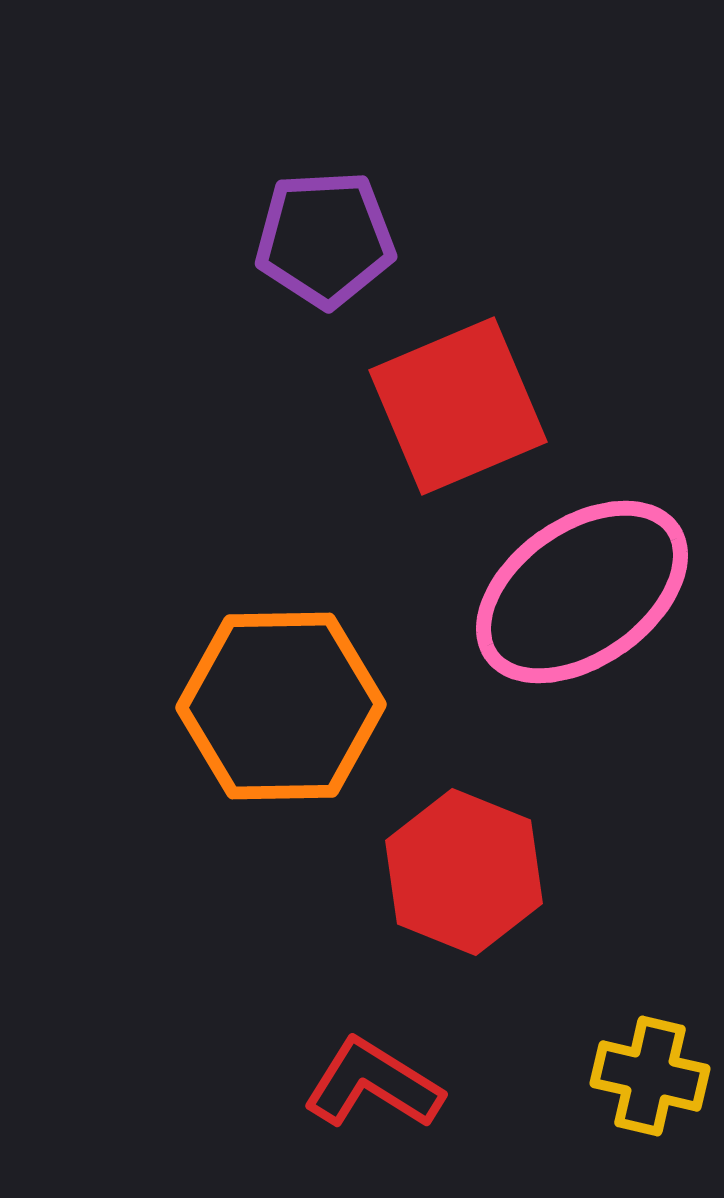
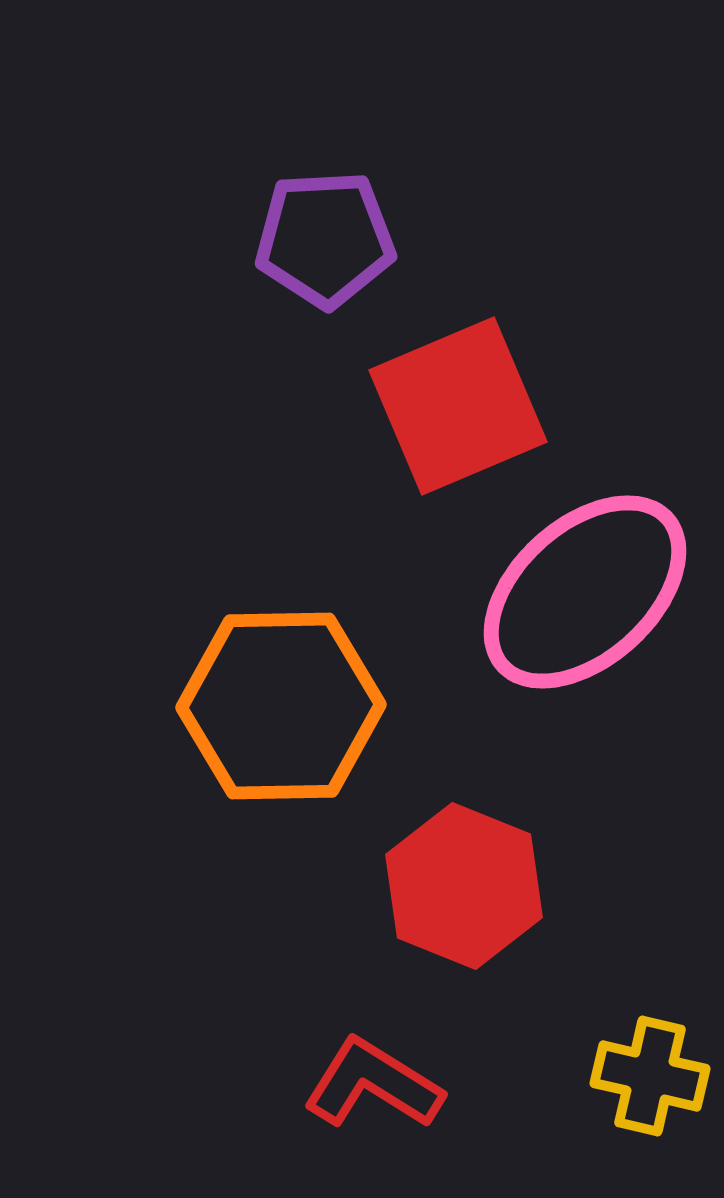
pink ellipse: moved 3 px right; rotated 7 degrees counterclockwise
red hexagon: moved 14 px down
